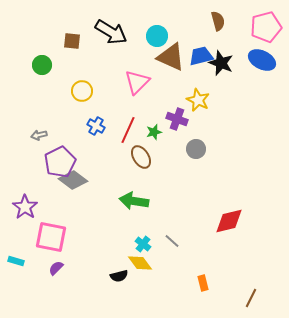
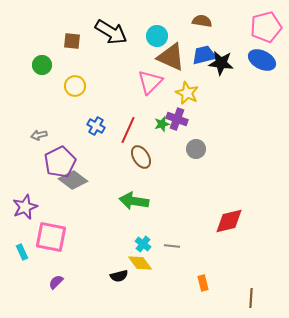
brown semicircle: moved 16 px left; rotated 66 degrees counterclockwise
blue trapezoid: moved 3 px right, 1 px up
black star: rotated 15 degrees counterclockwise
pink triangle: moved 13 px right
yellow circle: moved 7 px left, 5 px up
yellow star: moved 11 px left, 7 px up
green star: moved 8 px right, 8 px up
purple star: rotated 15 degrees clockwise
gray line: moved 5 px down; rotated 35 degrees counterclockwise
cyan rectangle: moved 6 px right, 9 px up; rotated 49 degrees clockwise
purple semicircle: moved 14 px down
brown line: rotated 24 degrees counterclockwise
